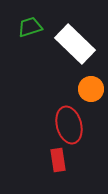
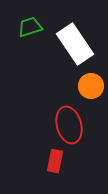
white rectangle: rotated 12 degrees clockwise
orange circle: moved 3 px up
red rectangle: moved 3 px left, 1 px down; rotated 20 degrees clockwise
